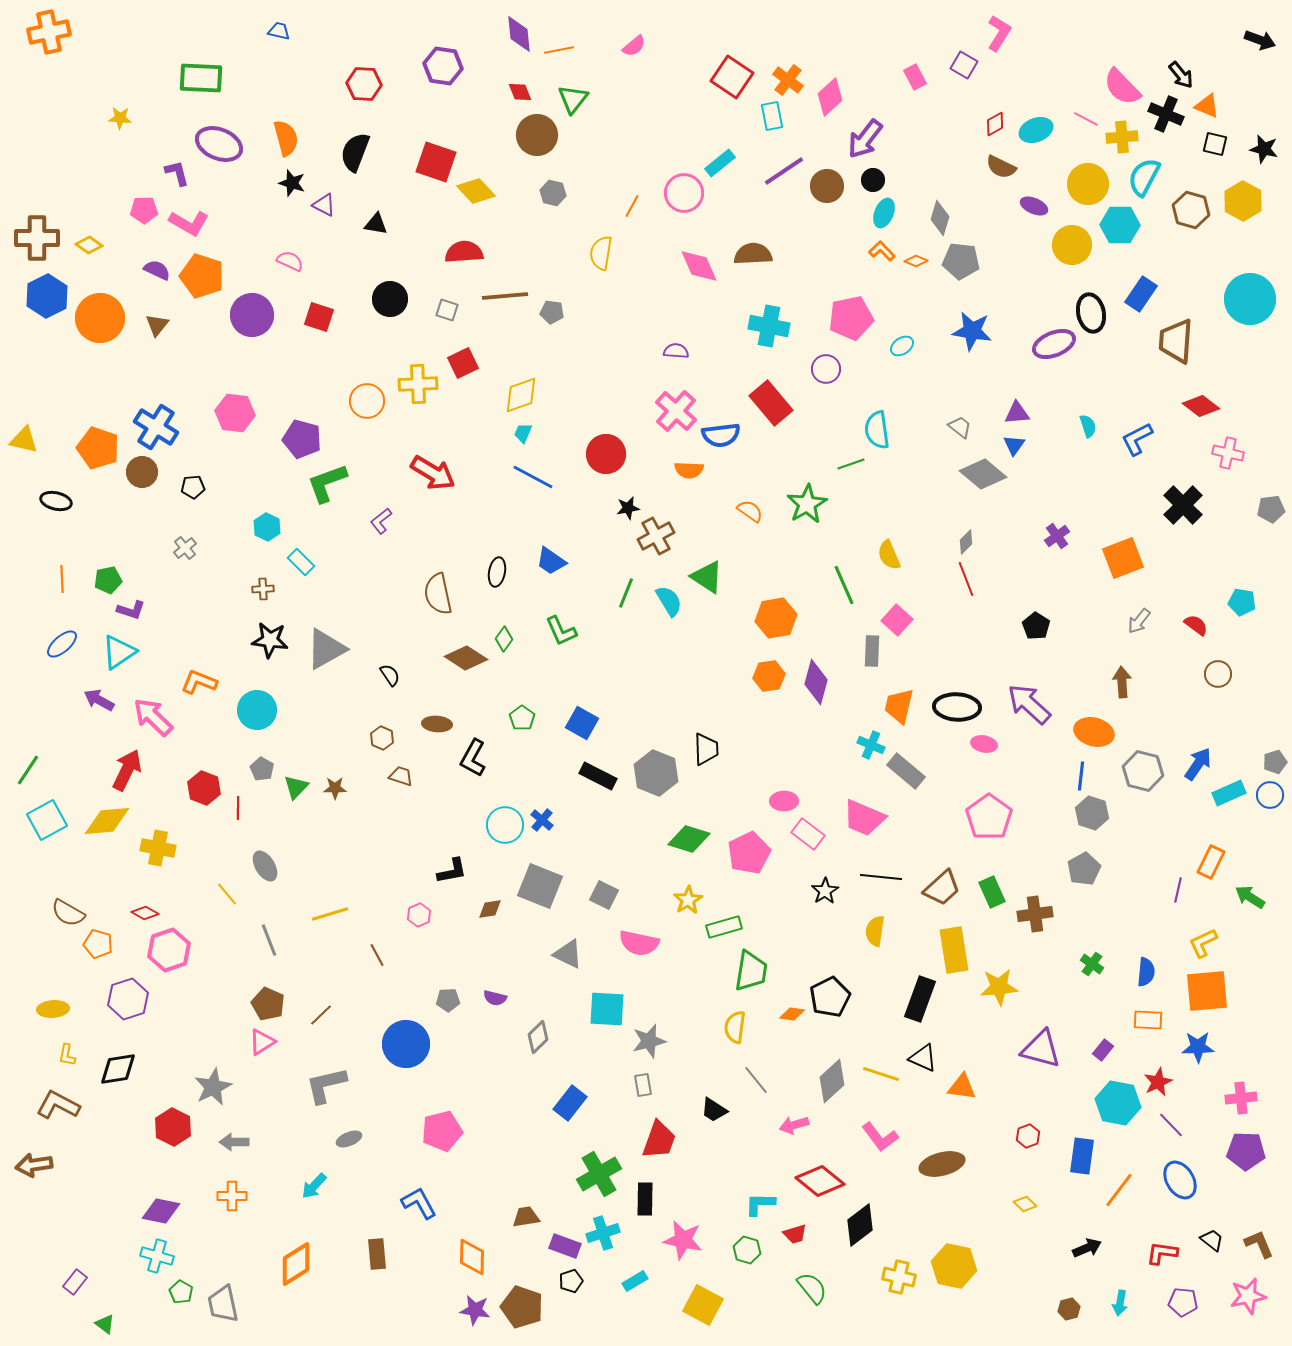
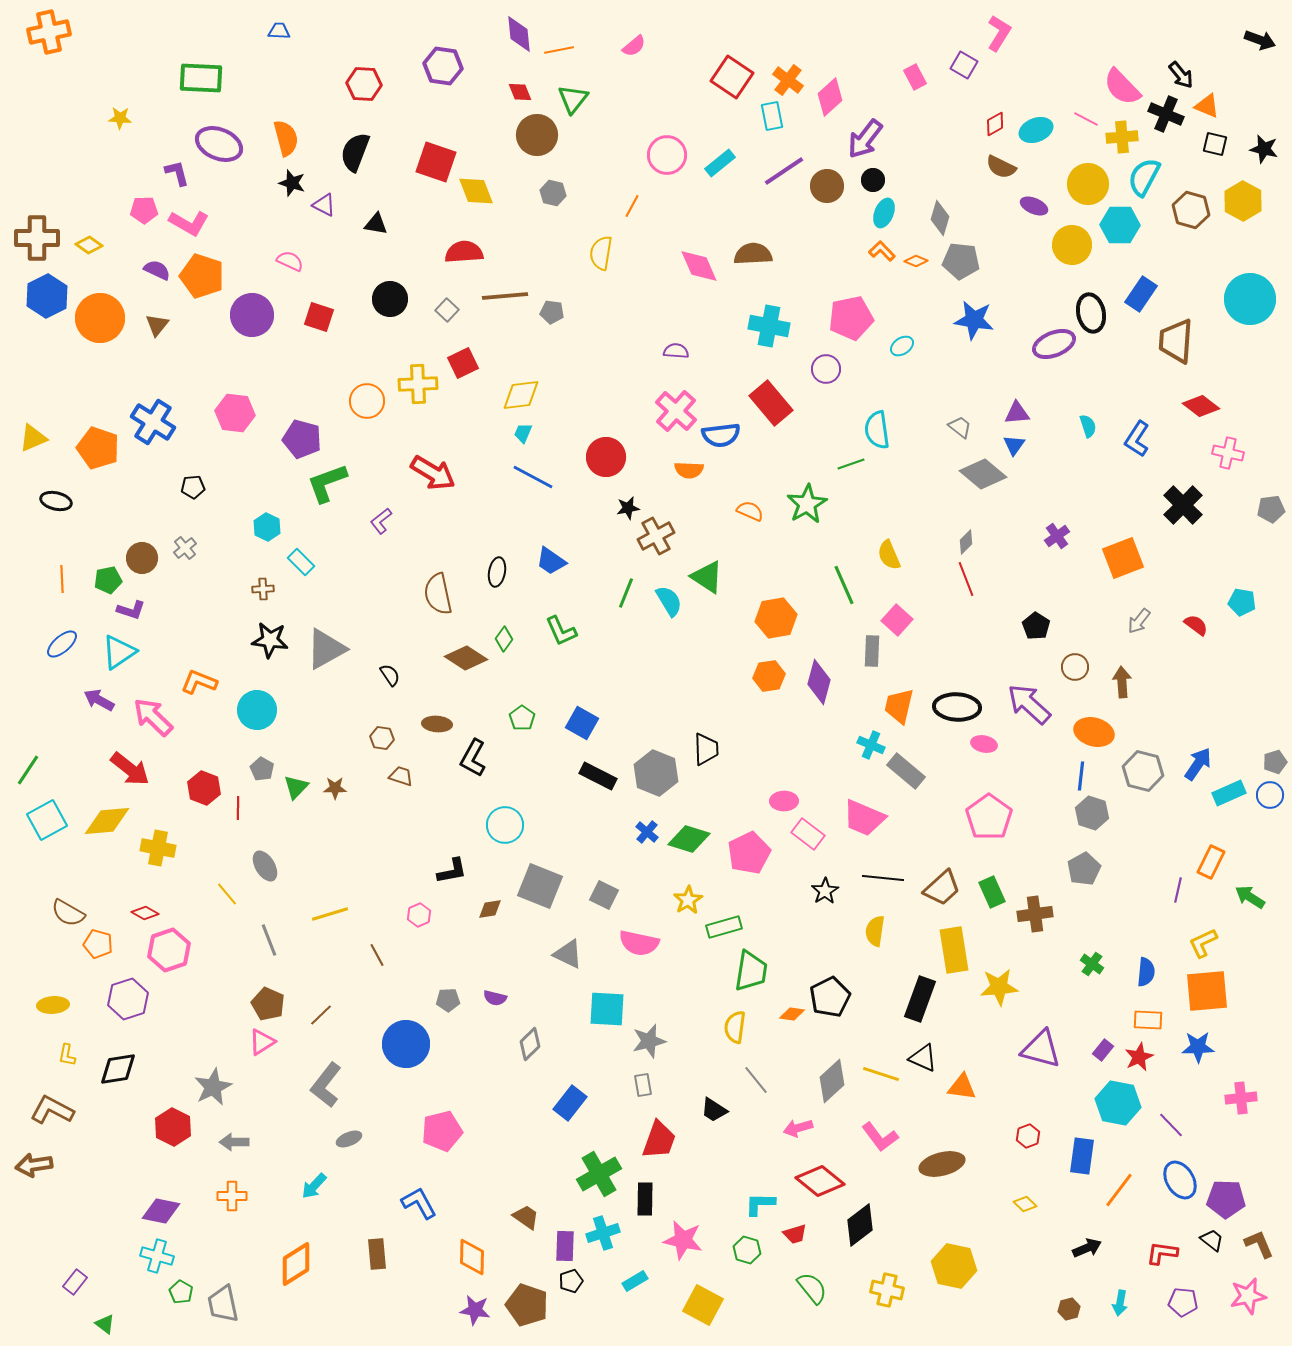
blue trapezoid at (279, 31): rotated 10 degrees counterclockwise
yellow diamond at (476, 191): rotated 21 degrees clockwise
pink circle at (684, 193): moved 17 px left, 38 px up
gray square at (447, 310): rotated 25 degrees clockwise
blue star at (972, 331): moved 2 px right, 11 px up
yellow diamond at (521, 395): rotated 12 degrees clockwise
blue cross at (156, 427): moved 3 px left, 5 px up
blue L-shape at (1137, 439): rotated 30 degrees counterclockwise
yellow triangle at (24, 440): moved 9 px right, 2 px up; rotated 36 degrees counterclockwise
red circle at (606, 454): moved 3 px down
brown circle at (142, 472): moved 86 px down
orange semicircle at (750, 511): rotated 12 degrees counterclockwise
brown circle at (1218, 674): moved 143 px left, 7 px up
purple diamond at (816, 682): moved 3 px right
brown hexagon at (382, 738): rotated 15 degrees counterclockwise
red arrow at (127, 770): moved 3 px right, 1 px up; rotated 102 degrees clockwise
blue cross at (542, 820): moved 105 px right, 12 px down
black line at (881, 877): moved 2 px right, 1 px down
yellow ellipse at (53, 1009): moved 4 px up
gray diamond at (538, 1037): moved 8 px left, 7 px down
red star at (1158, 1082): moved 19 px left, 25 px up
gray L-shape at (326, 1085): rotated 39 degrees counterclockwise
brown L-shape at (58, 1105): moved 6 px left, 5 px down
pink arrow at (794, 1125): moved 4 px right, 3 px down
purple pentagon at (1246, 1151): moved 20 px left, 48 px down
brown trapezoid at (526, 1217): rotated 44 degrees clockwise
purple rectangle at (565, 1246): rotated 72 degrees clockwise
yellow cross at (899, 1277): moved 12 px left, 13 px down
brown pentagon at (522, 1307): moved 5 px right, 2 px up
